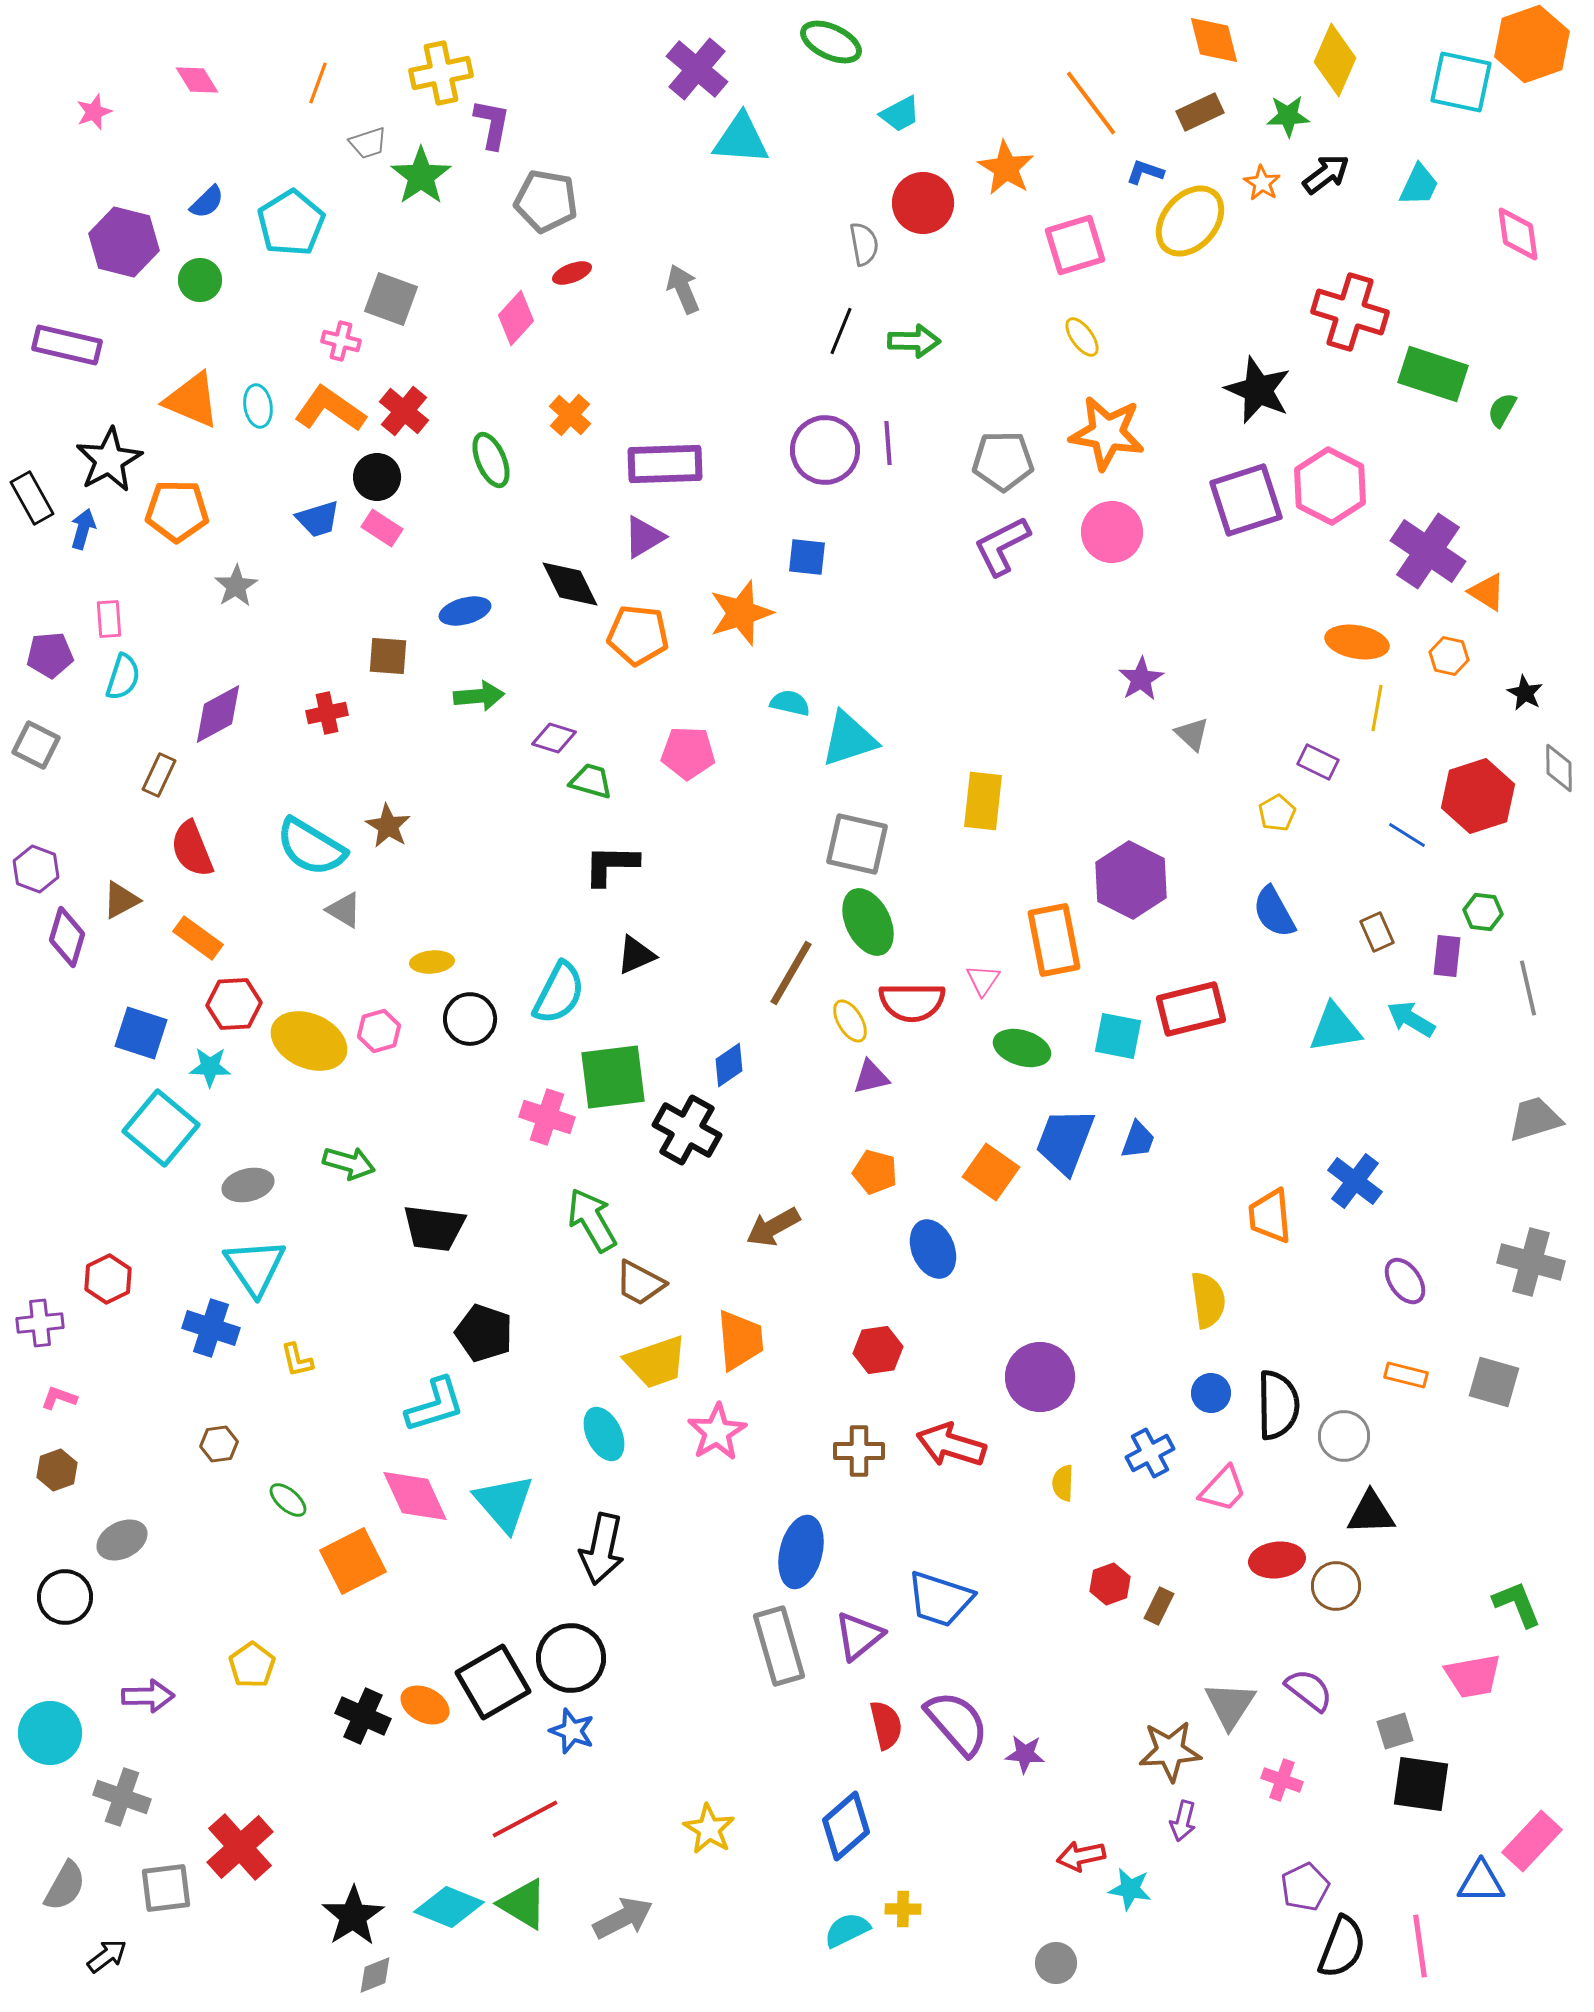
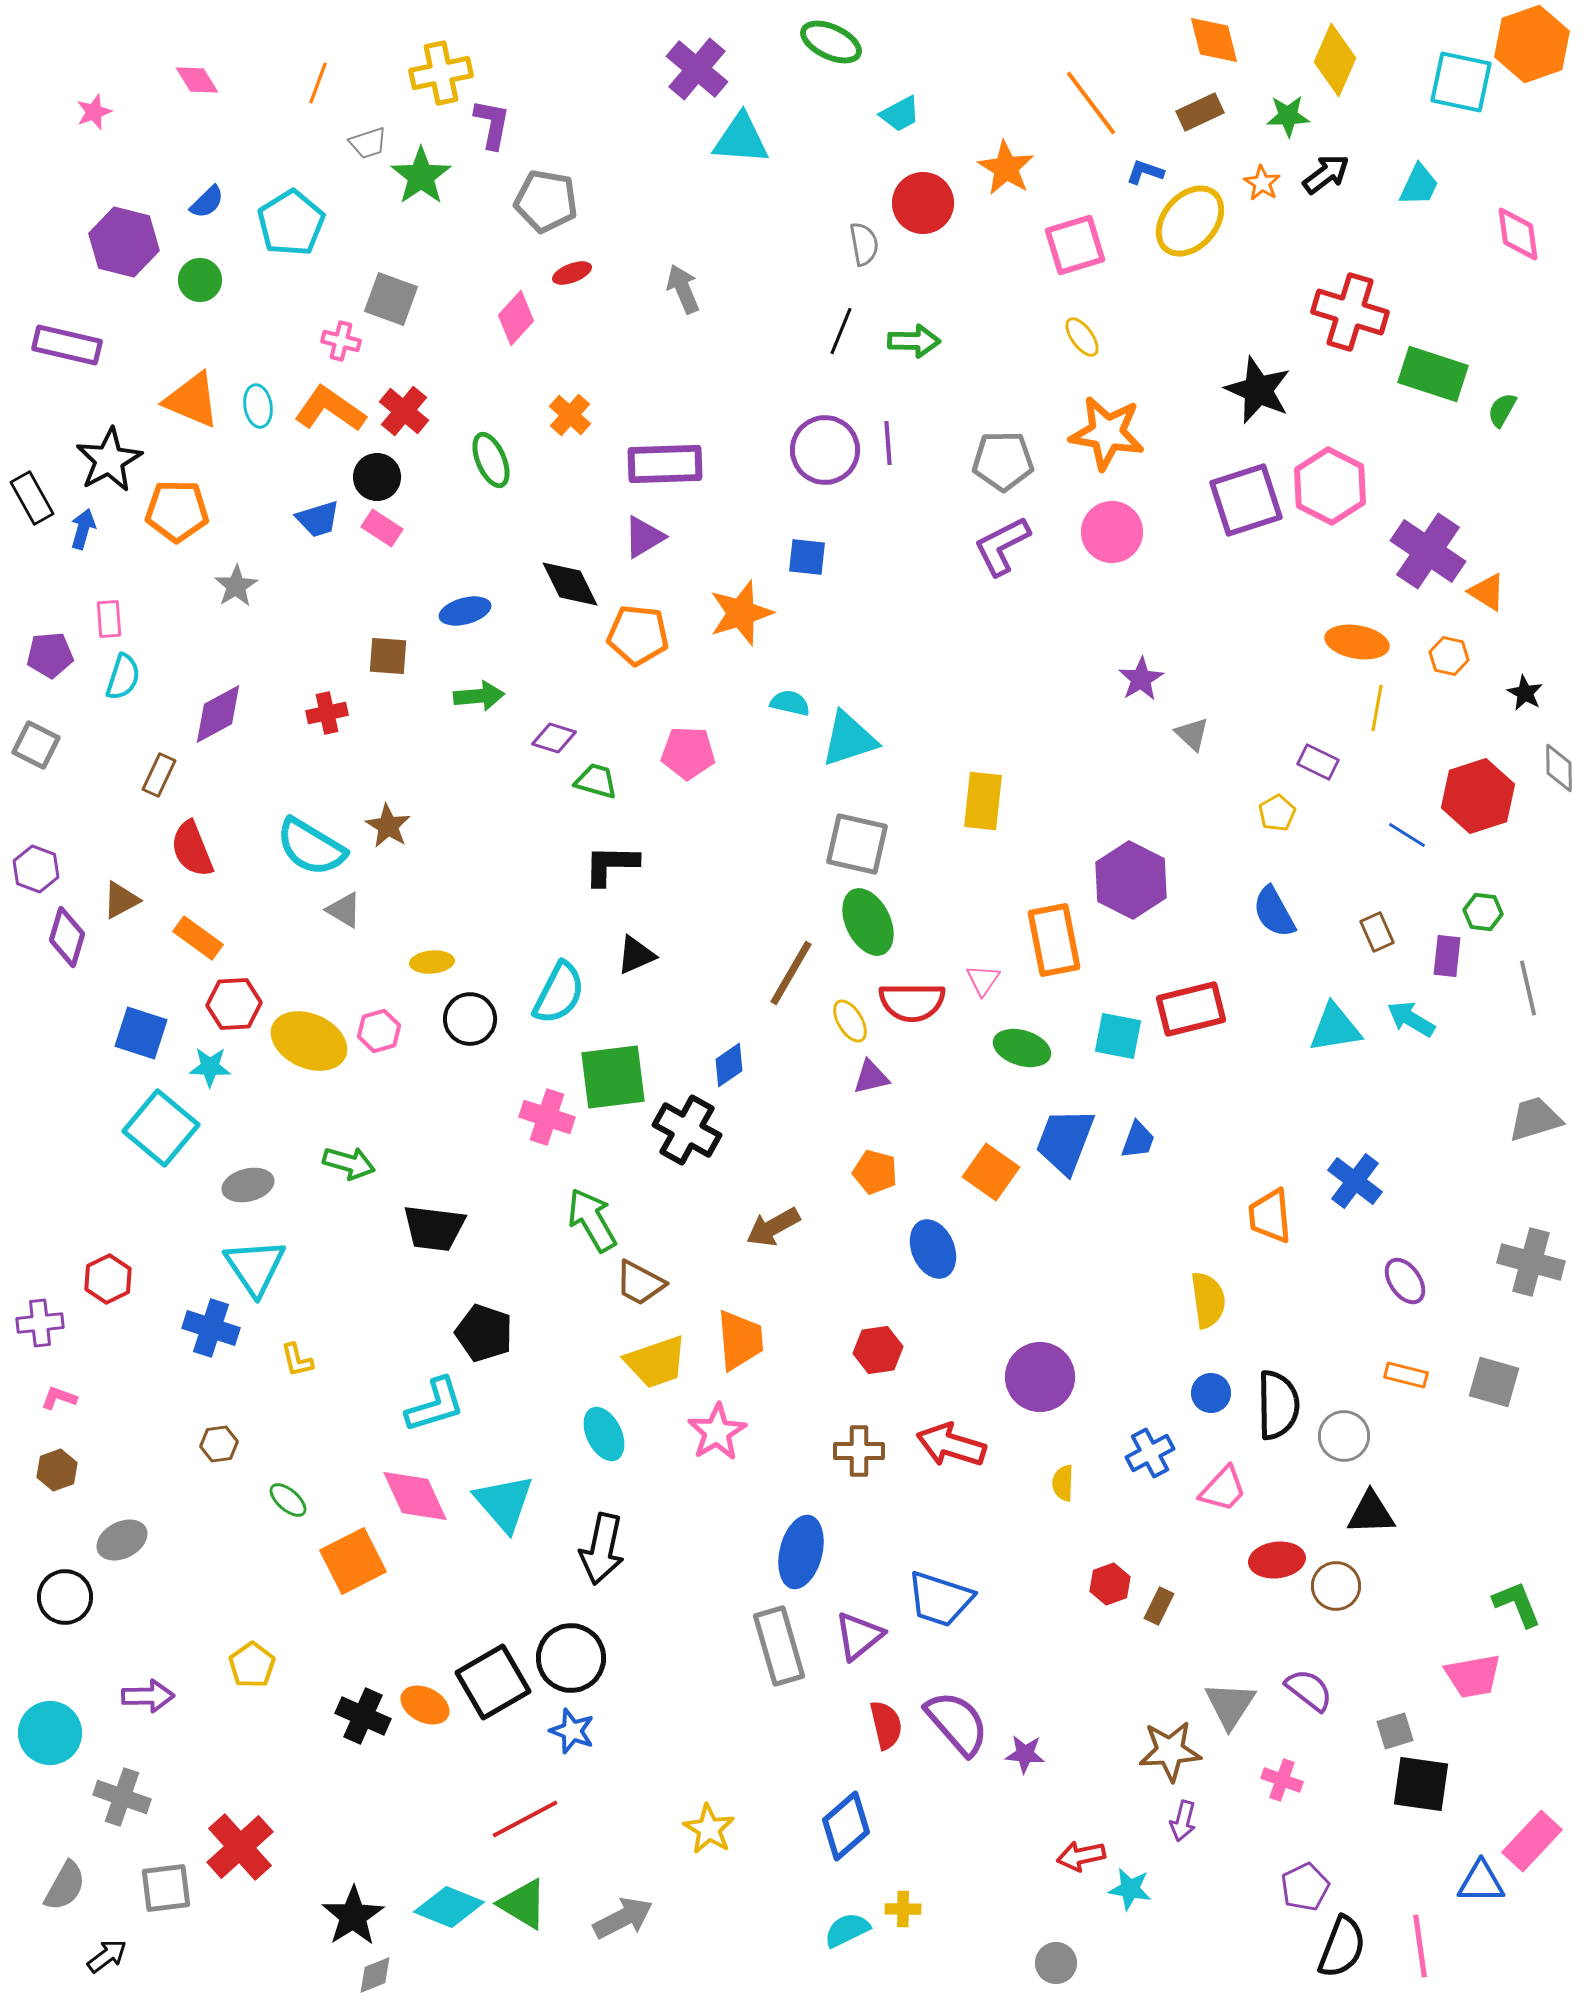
green trapezoid at (591, 781): moved 5 px right
